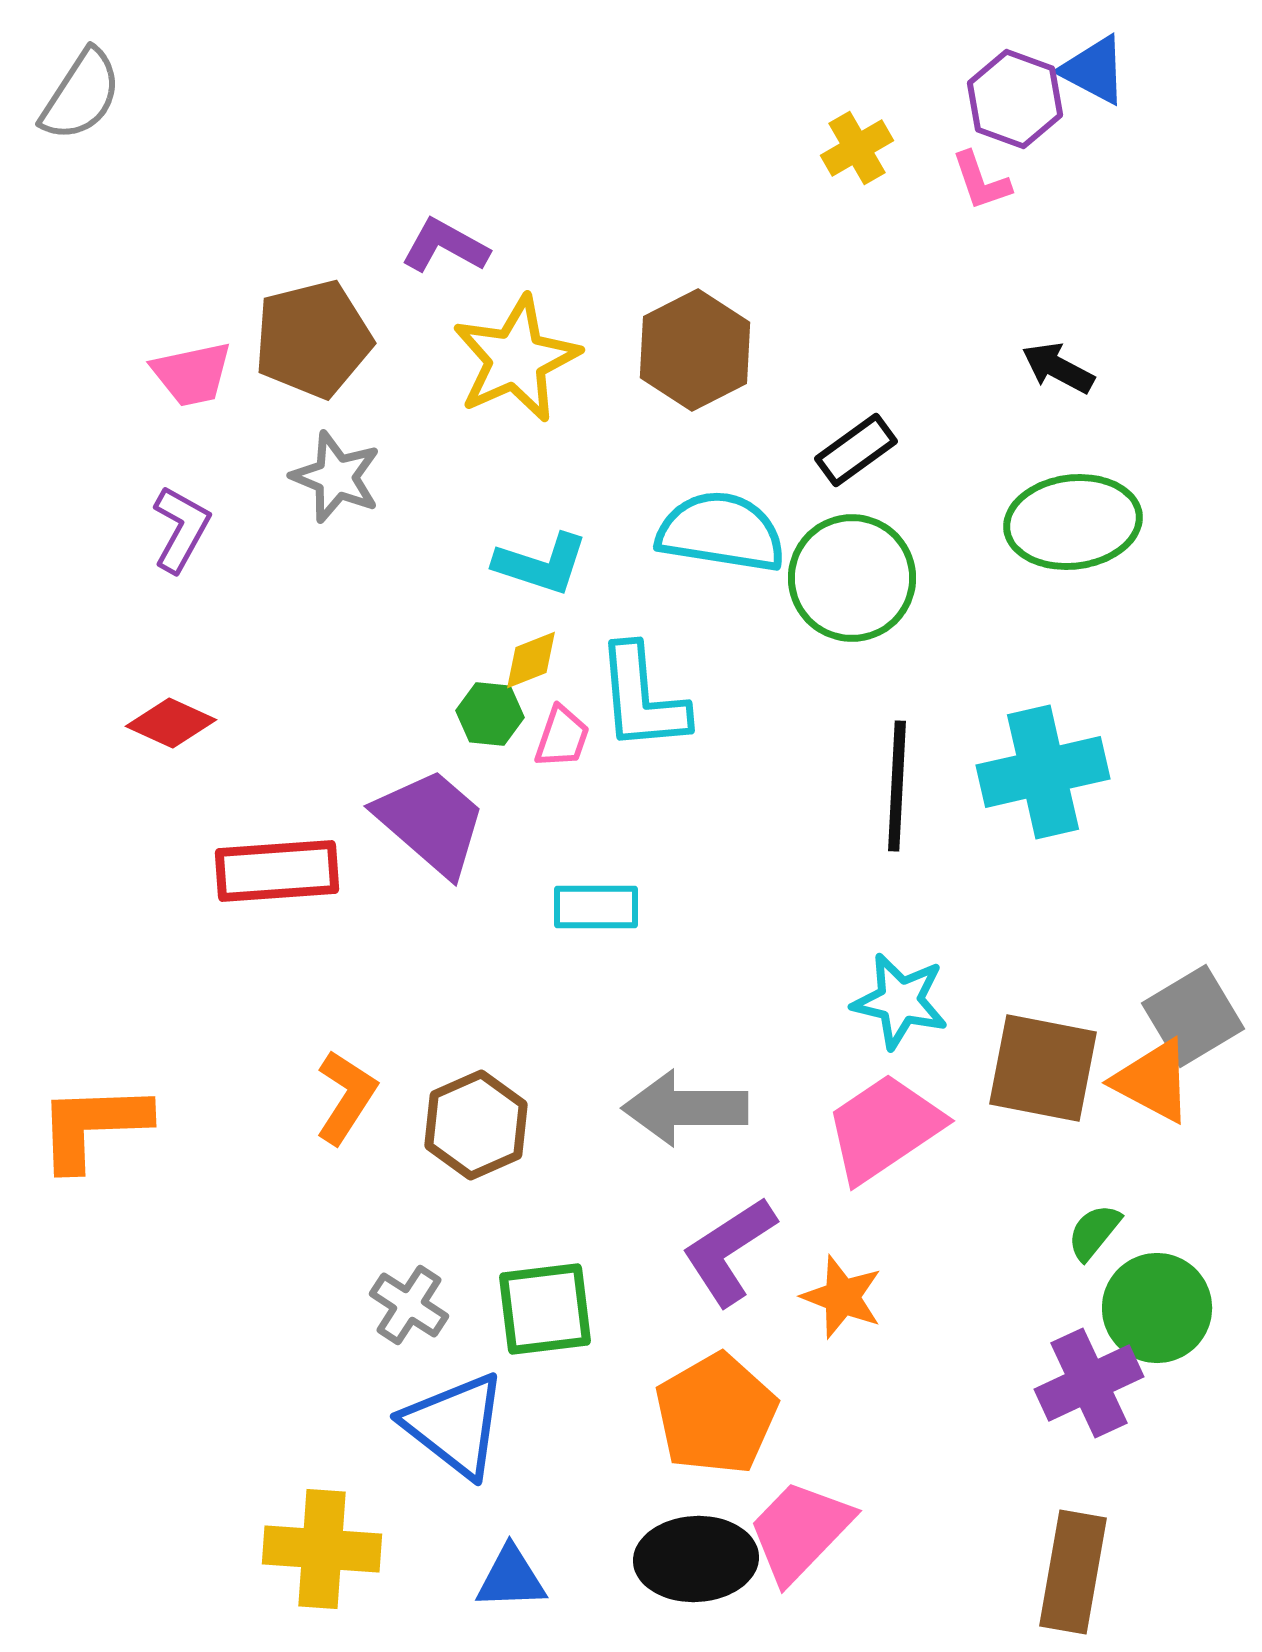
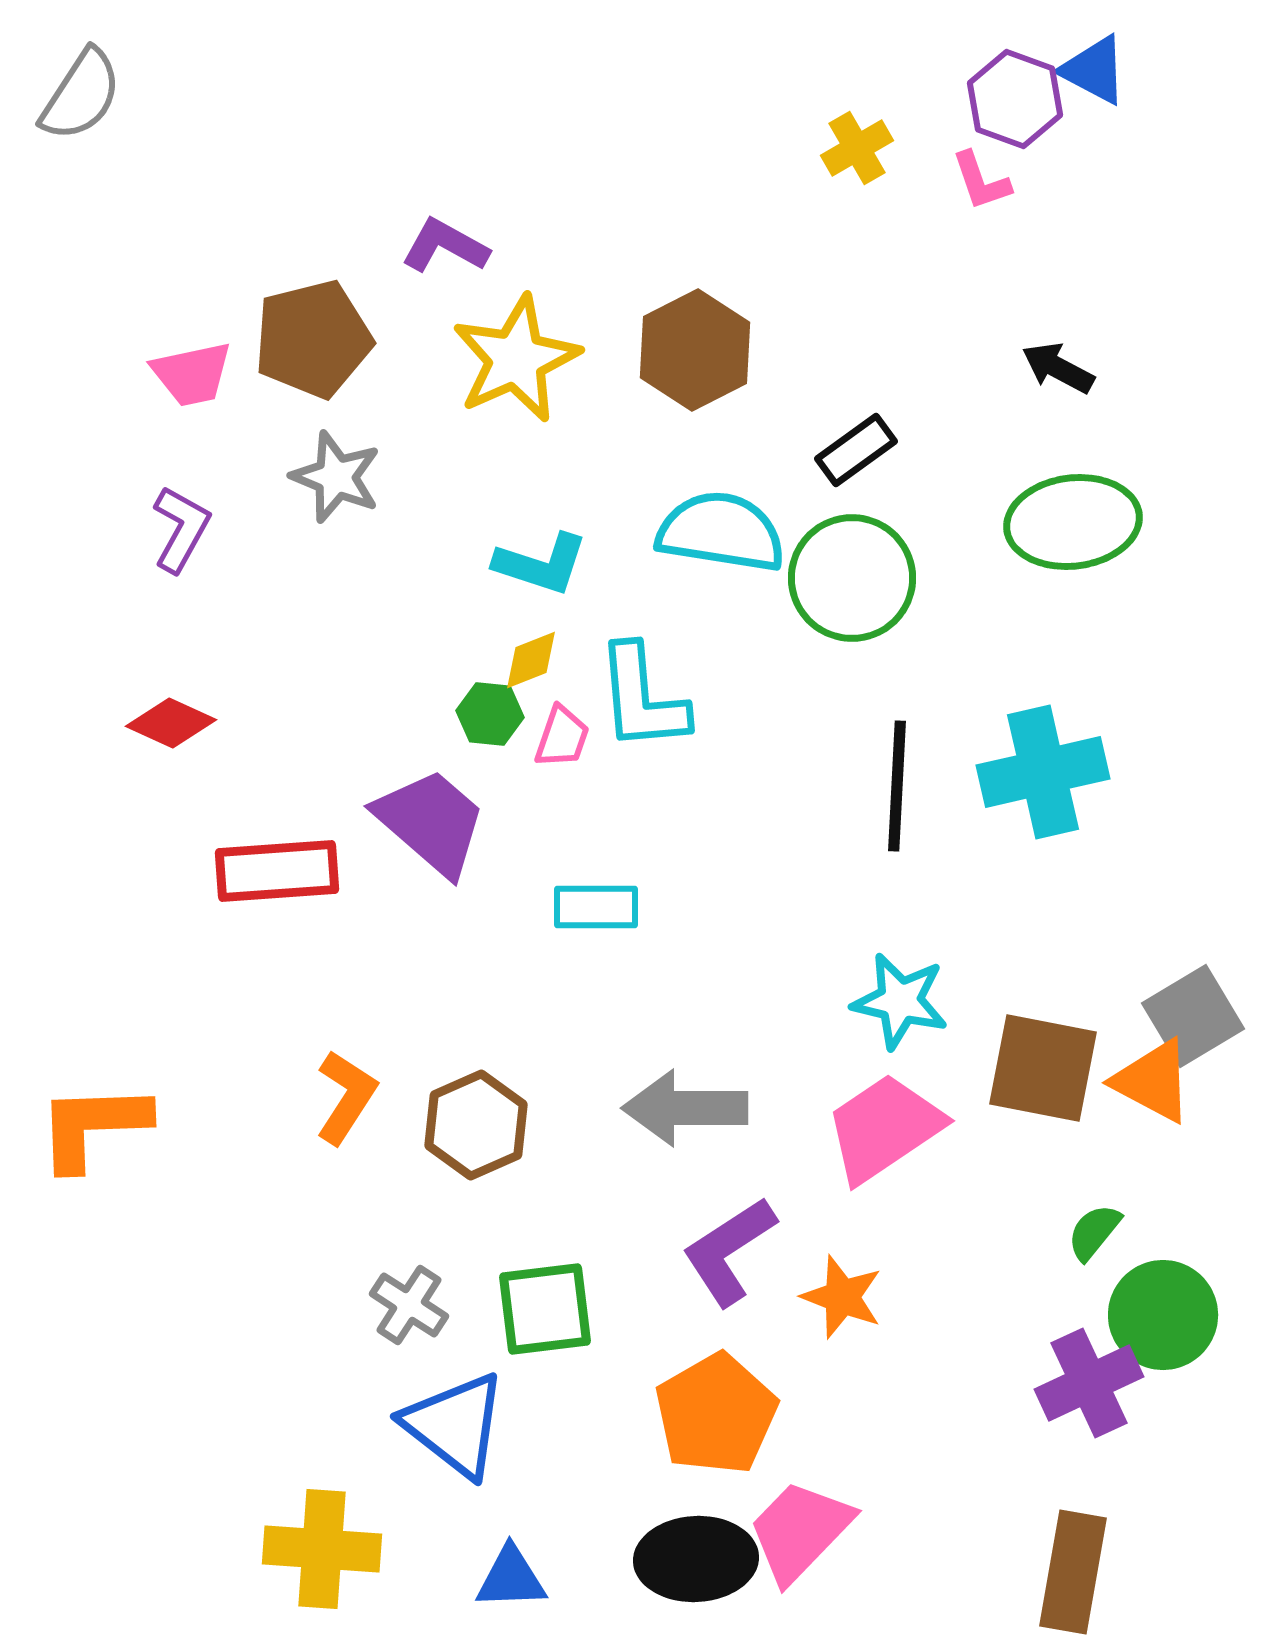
green circle at (1157, 1308): moved 6 px right, 7 px down
